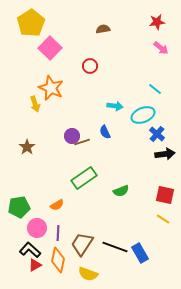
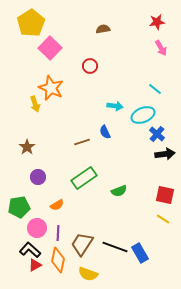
pink arrow: rotated 21 degrees clockwise
purple circle: moved 34 px left, 41 px down
green semicircle: moved 2 px left
